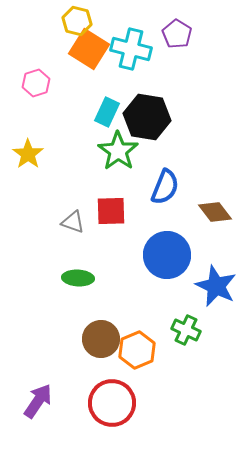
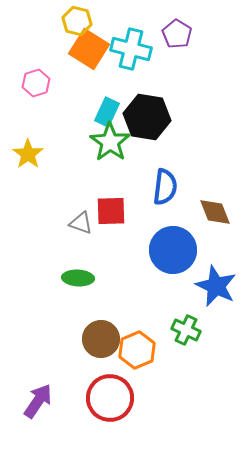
green star: moved 8 px left, 9 px up
blue semicircle: rotated 15 degrees counterclockwise
brown diamond: rotated 16 degrees clockwise
gray triangle: moved 8 px right, 1 px down
blue circle: moved 6 px right, 5 px up
red circle: moved 2 px left, 5 px up
